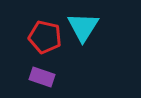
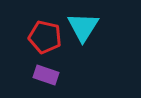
purple rectangle: moved 4 px right, 2 px up
